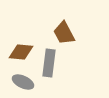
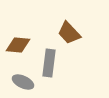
brown trapezoid: moved 5 px right; rotated 15 degrees counterclockwise
brown diamond: moved 3 px left, 7 px up
